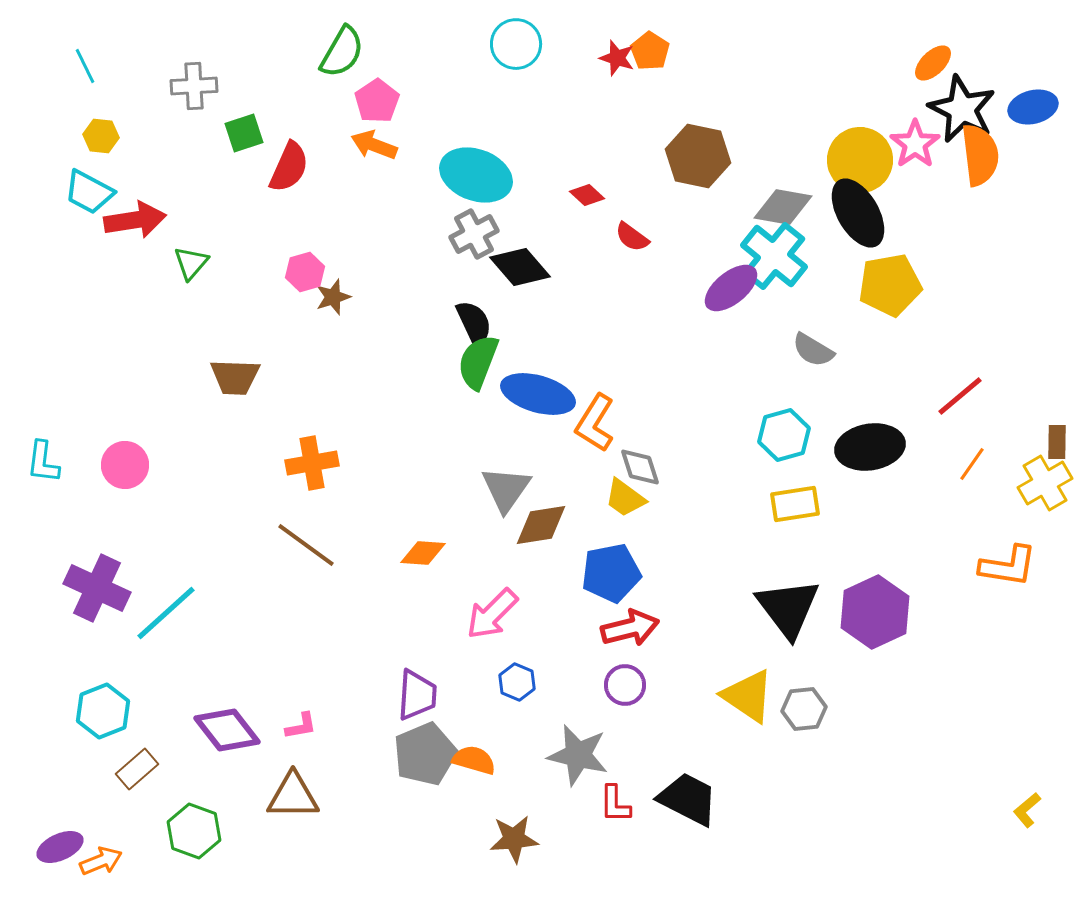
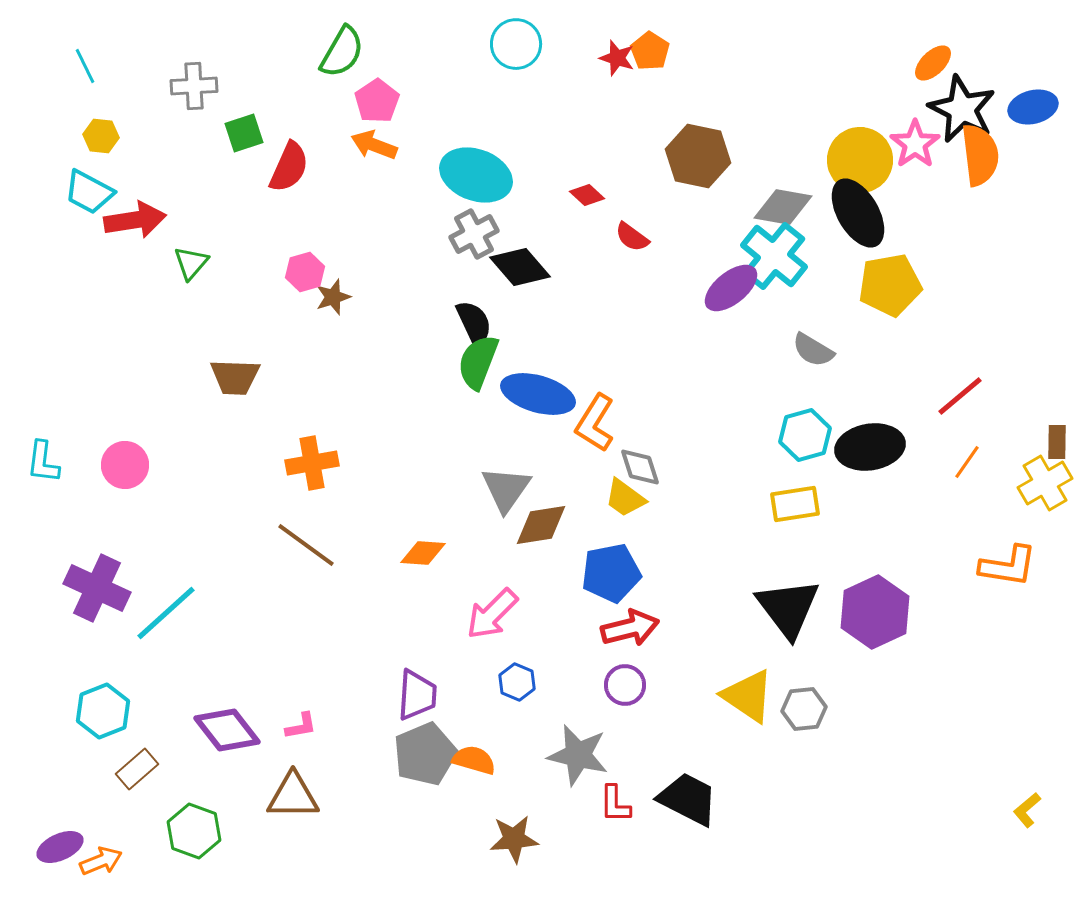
cyan hexagon at (784, 435): moved 21 px right
orange line at (972, 464): moved 5 px left, 2 px up
